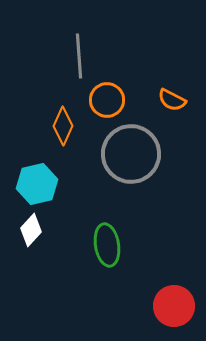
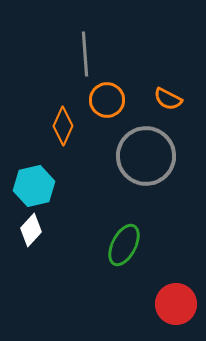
gray line: moved 6 px right, 2 px up
orange semicircle: moved 4 px left, 1 px up
gray circle: moved 15 px right, 2 px down
cyan hexagon: moved 3 px left, 2 px down
green ellipse: moved 17 px right; rotated 36 degrees clockwise
red circle: moved 2 px right, 2 px up
